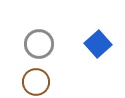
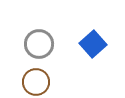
blue square: moved 5 px left
